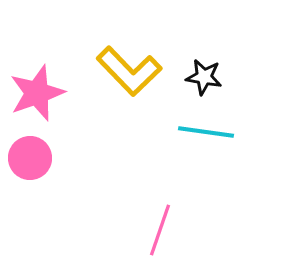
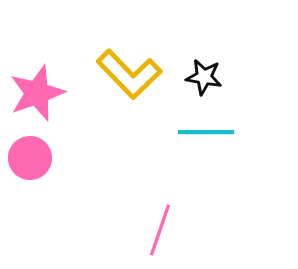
yellow L-shape: moved 3 px down
cyan line: rotated 8 degrees counterclockwise
